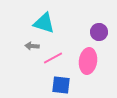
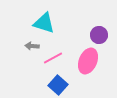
purple circle: moved 3 px down
pink ellipse: rotated 15 degrees clockwise
blue square: moved 3 px left; rotated 36 degrees clockwise
